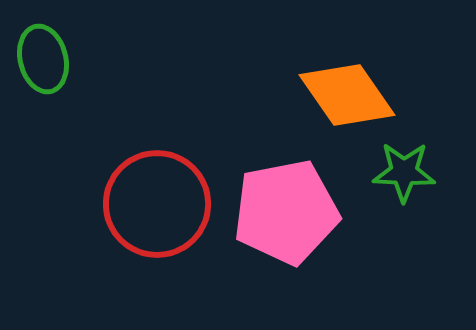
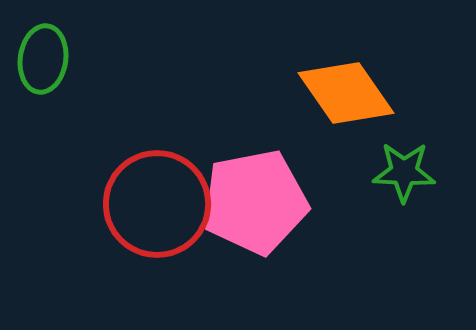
green ellipse: rotated 22 degrees clockwise
orange diamond: moved 1 px left, 2 px up
pink pentagon: moved 31 px left, 10 px up
